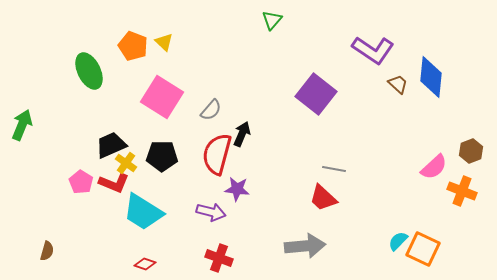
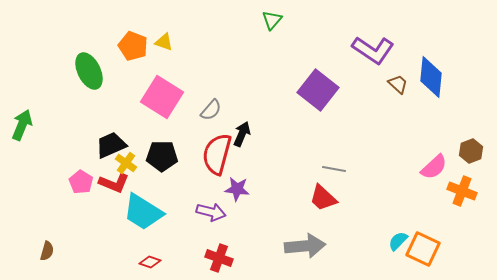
yellow triangle: rotated 24 degrees counterclockwise
purple square: moved 2 px right, 4 px up
red diamond: moved 5 px right, 2 px up
